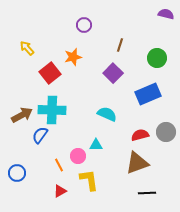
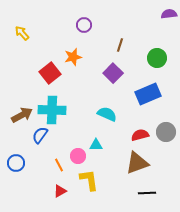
purple semicircle: moved 3 px right; rotated 21 degrees counterclockwise
yellow arrow: moved 5 px left, 15 px up
blue circle: moved 1 px left, 10 px up
